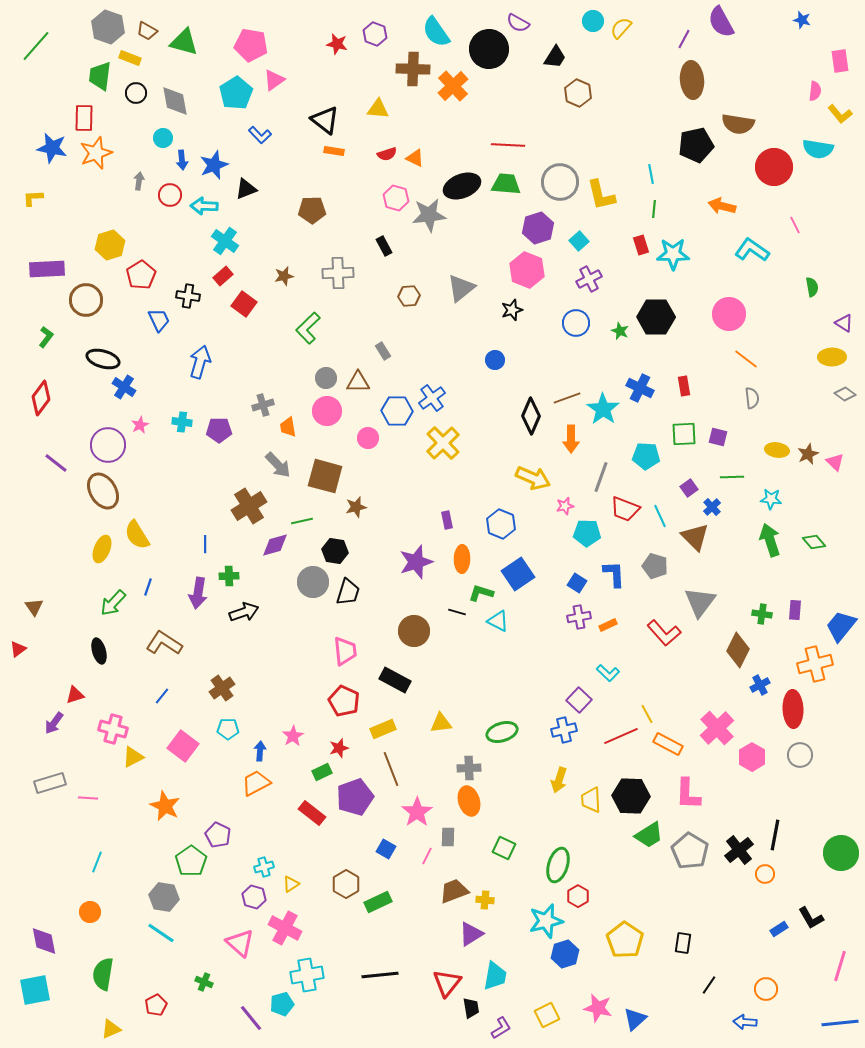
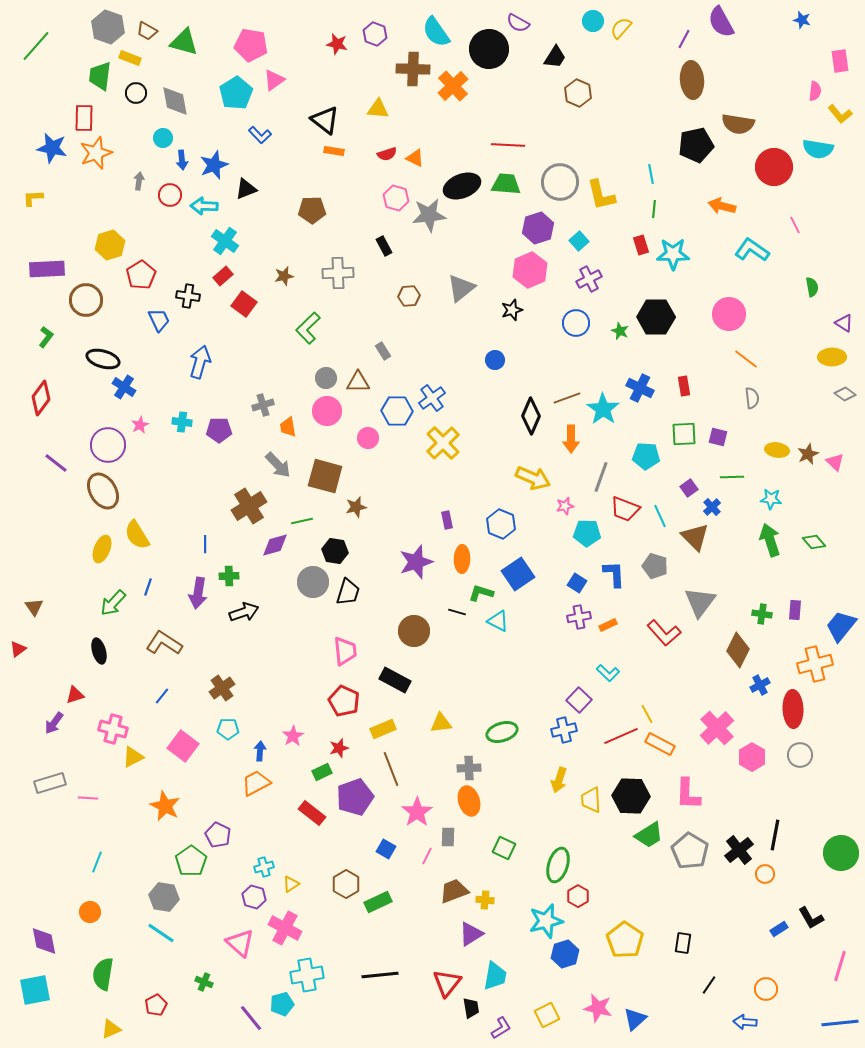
pink hexagon at (527, 270): moved 3 px right; rotated 16 degrees clockwise
orange rectangle at (668, 744): moved 8 px left
